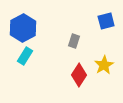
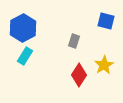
blue square: rotated 30 degrees clockwise
